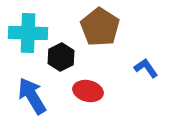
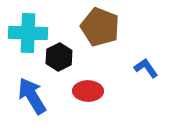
brown pentagon: rotated 12 degrees counterclockwise
black hexagon: moved 2 px left
red ellipse: rotated 12 degrees counterclockwise
